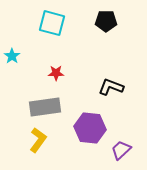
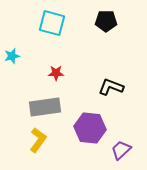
cyan star: rotated 21 degrees clockwise
